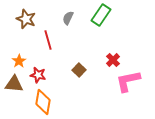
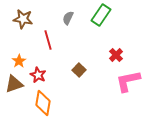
brown star: moved 3 px left; rotated 12 degrees counterclockwise
red cross: moved 3 px right, 5 px up
red star: rotated 14 degrees clockwise
brown triangle: rotated 24 degrees counterclockwise
orange diamond: moved 1 px down
